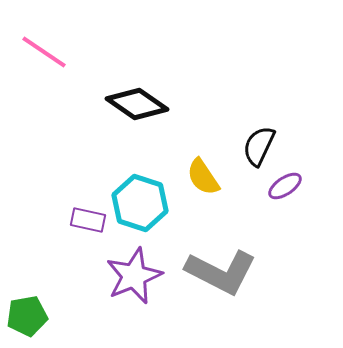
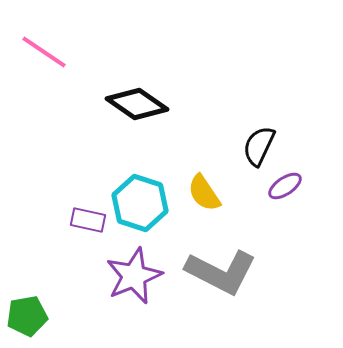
yellow semicircle: moved 1 px right, 16 px down
